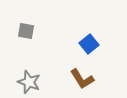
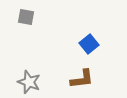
gray square: moved 14 px up
brown L-shape: rotated 65 degrees counterclockwise
